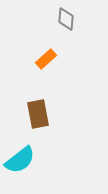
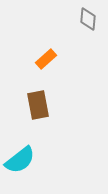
gray diamond: moved 22 px right
brown rectangle: moved 9 px up
